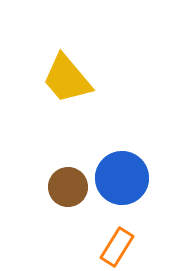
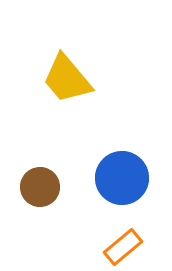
brown circle: moved 28 px left
orange rectangle: moved 6 px right; rotated 18 degrees clockwise
